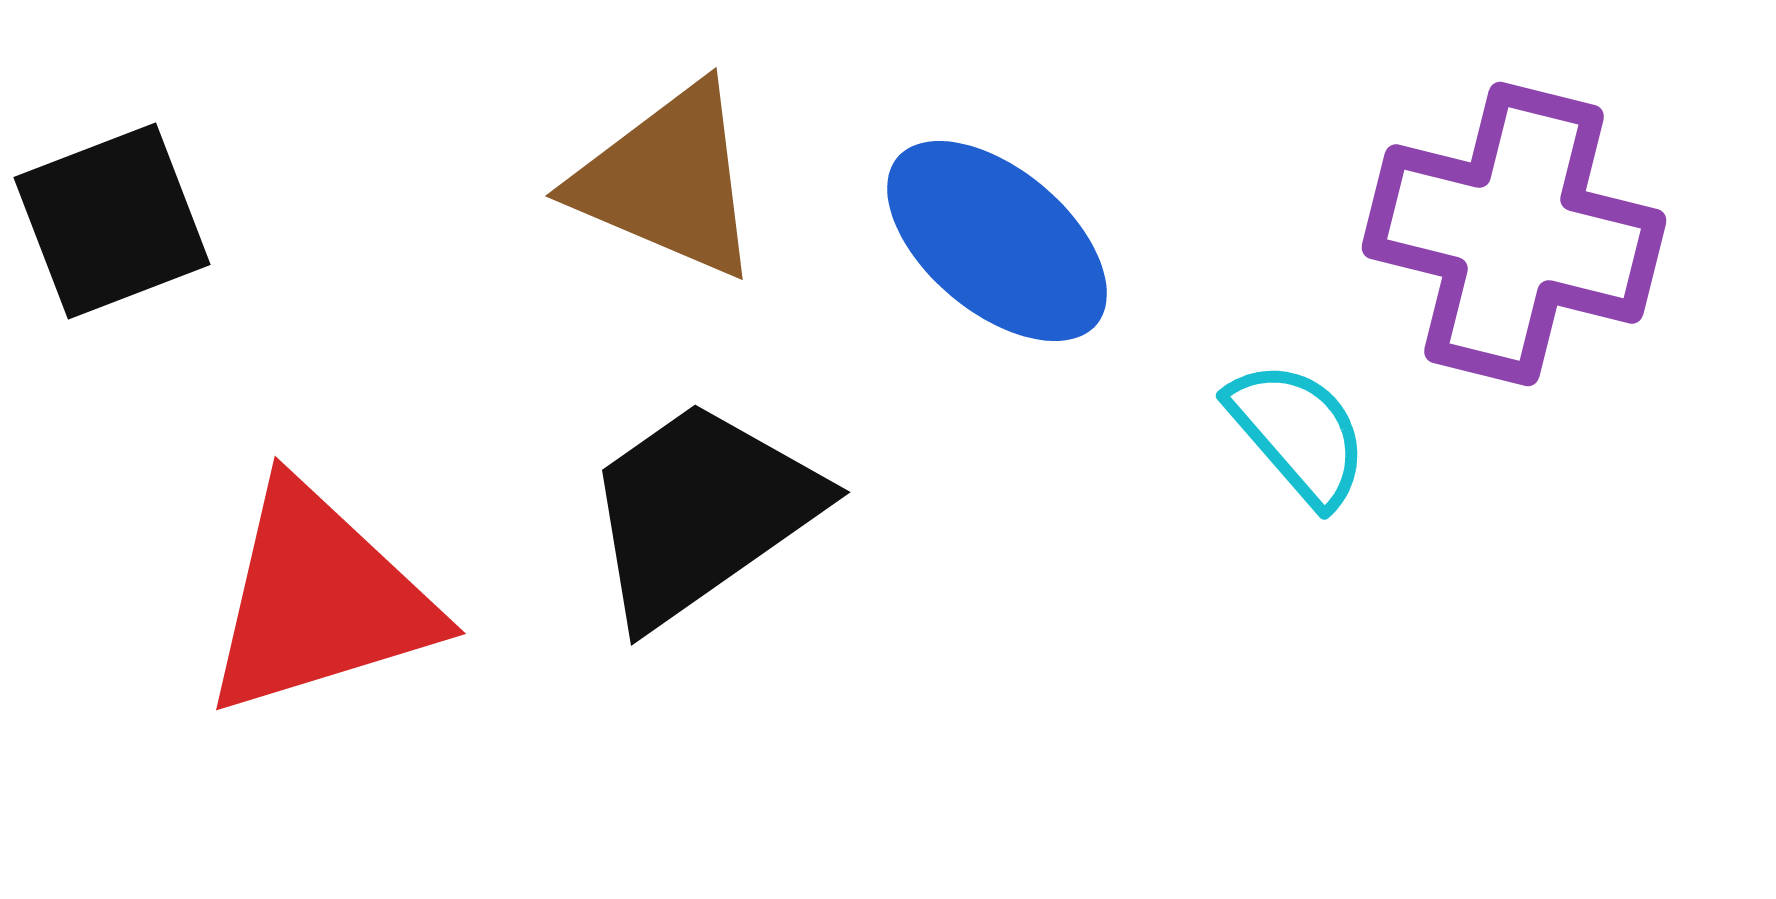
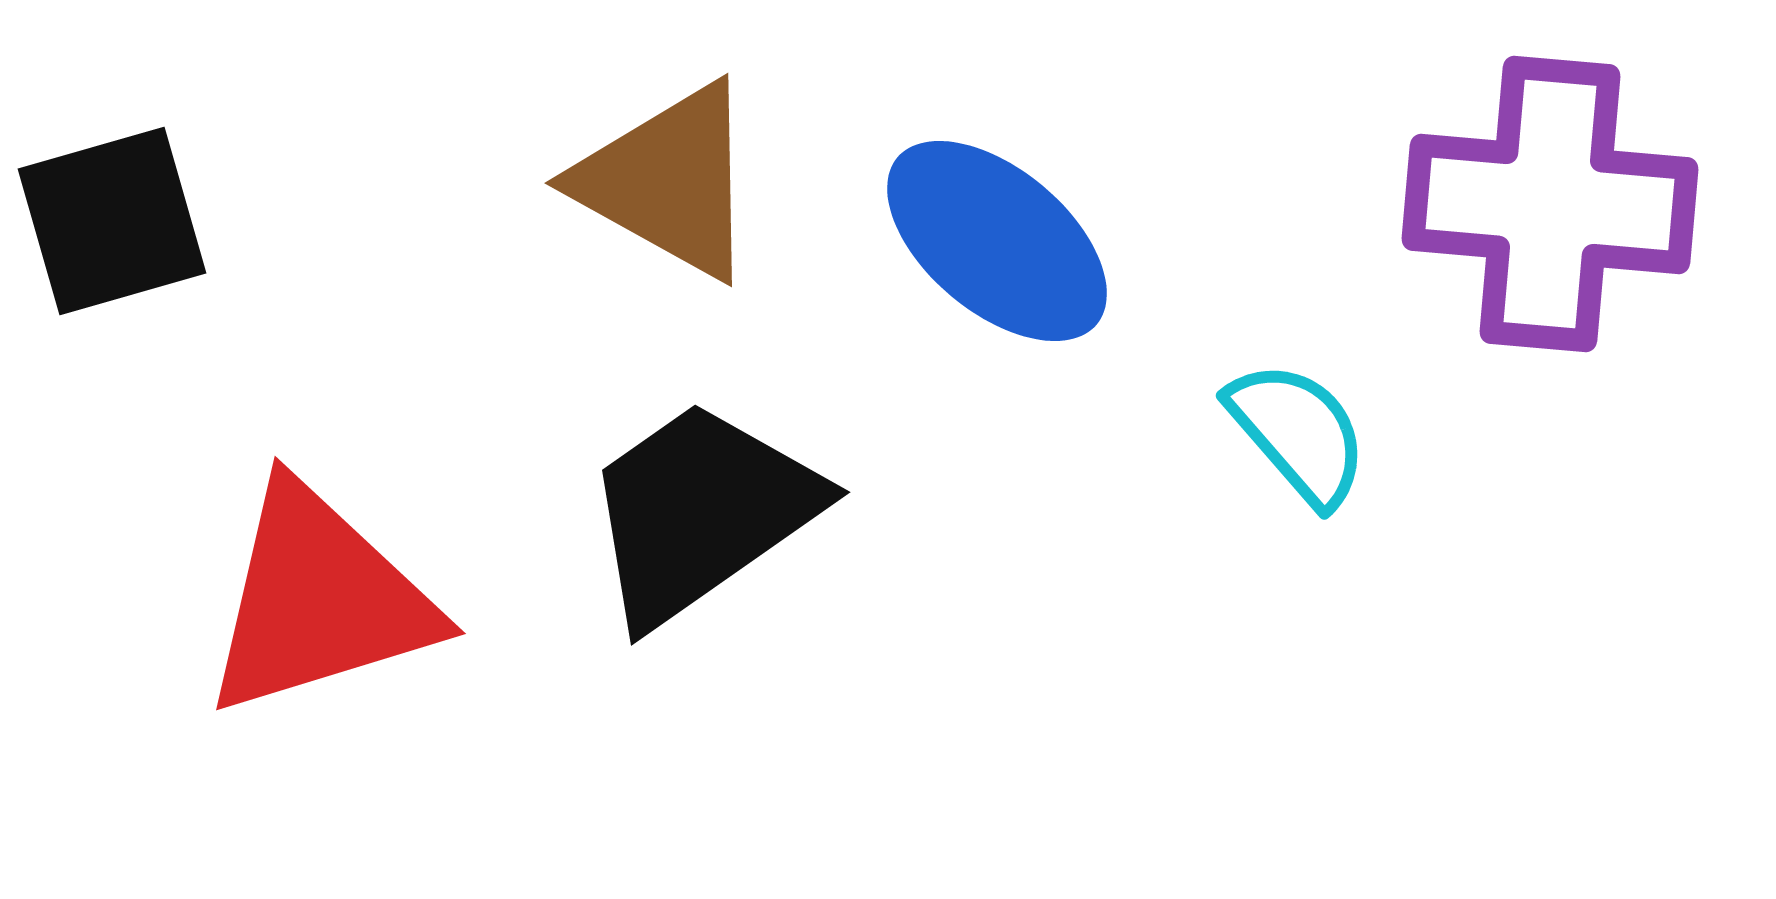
brown triangle: rotated 6 degrees clockwise
black square: rotated 5 degrees clockwise
purple cross: moved 36 px right, 30 px up; rotated 9 degrees counterclockwise
